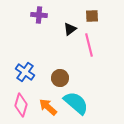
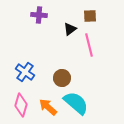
brown square: moved 2 px left
brown circle: moved 2 px right
